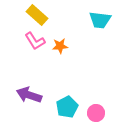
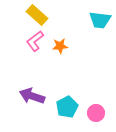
pink L-shape: rotated 85 degrees clockwise
purple arrow: moved 3 px right, 1 px down
